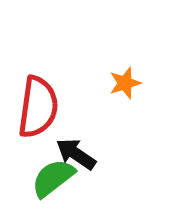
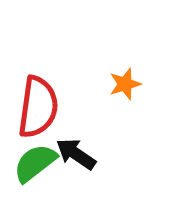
orange star: moved 1 px down
green semicircle: moved 18 px left, 15 px up
